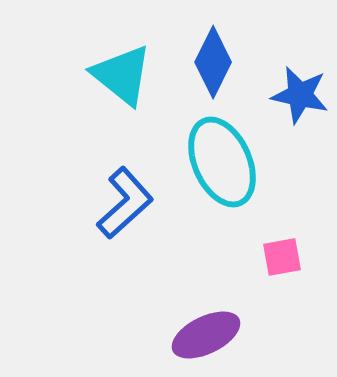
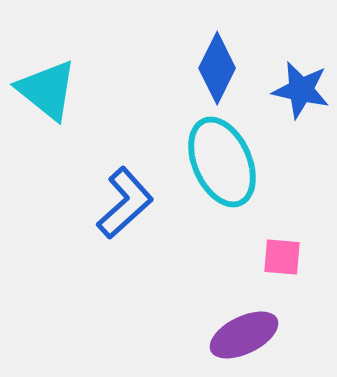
blue diamond: moved 4 px right, 6 px down
cyan triangle: moved 75 px left, 15 px down
blue star: moved 1 px right, 5 px up
pink square: rotated 15 degrees clockwise
purple ellipse: moved 38 px right
